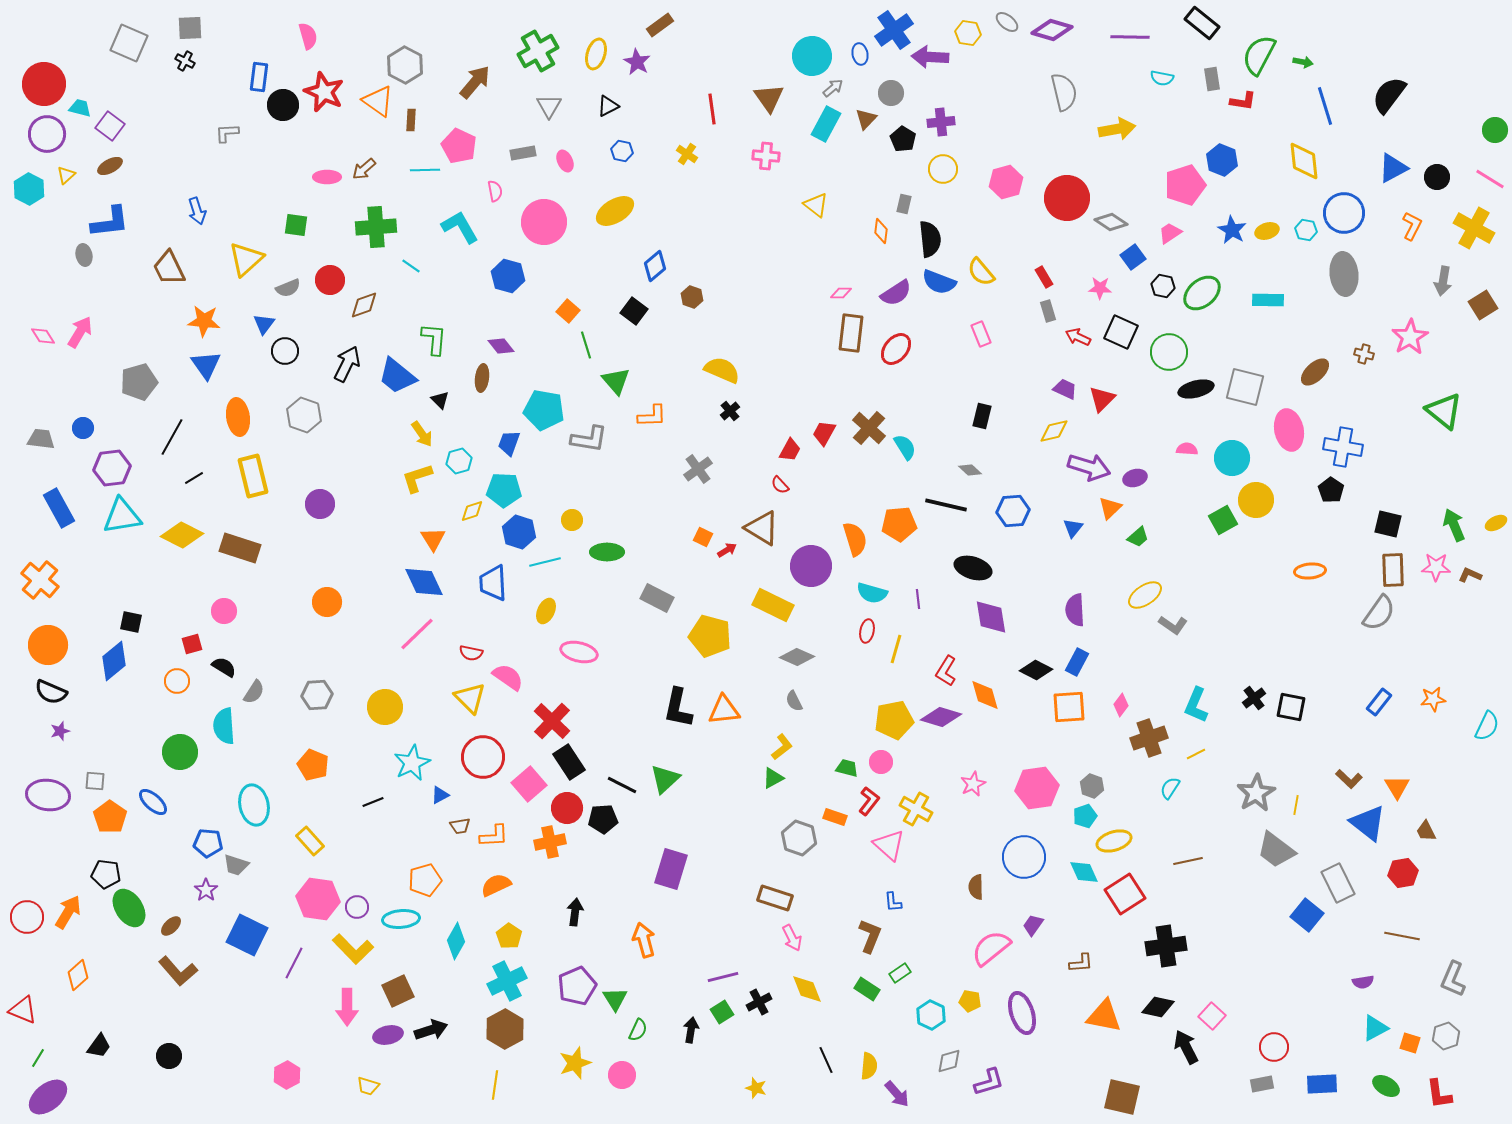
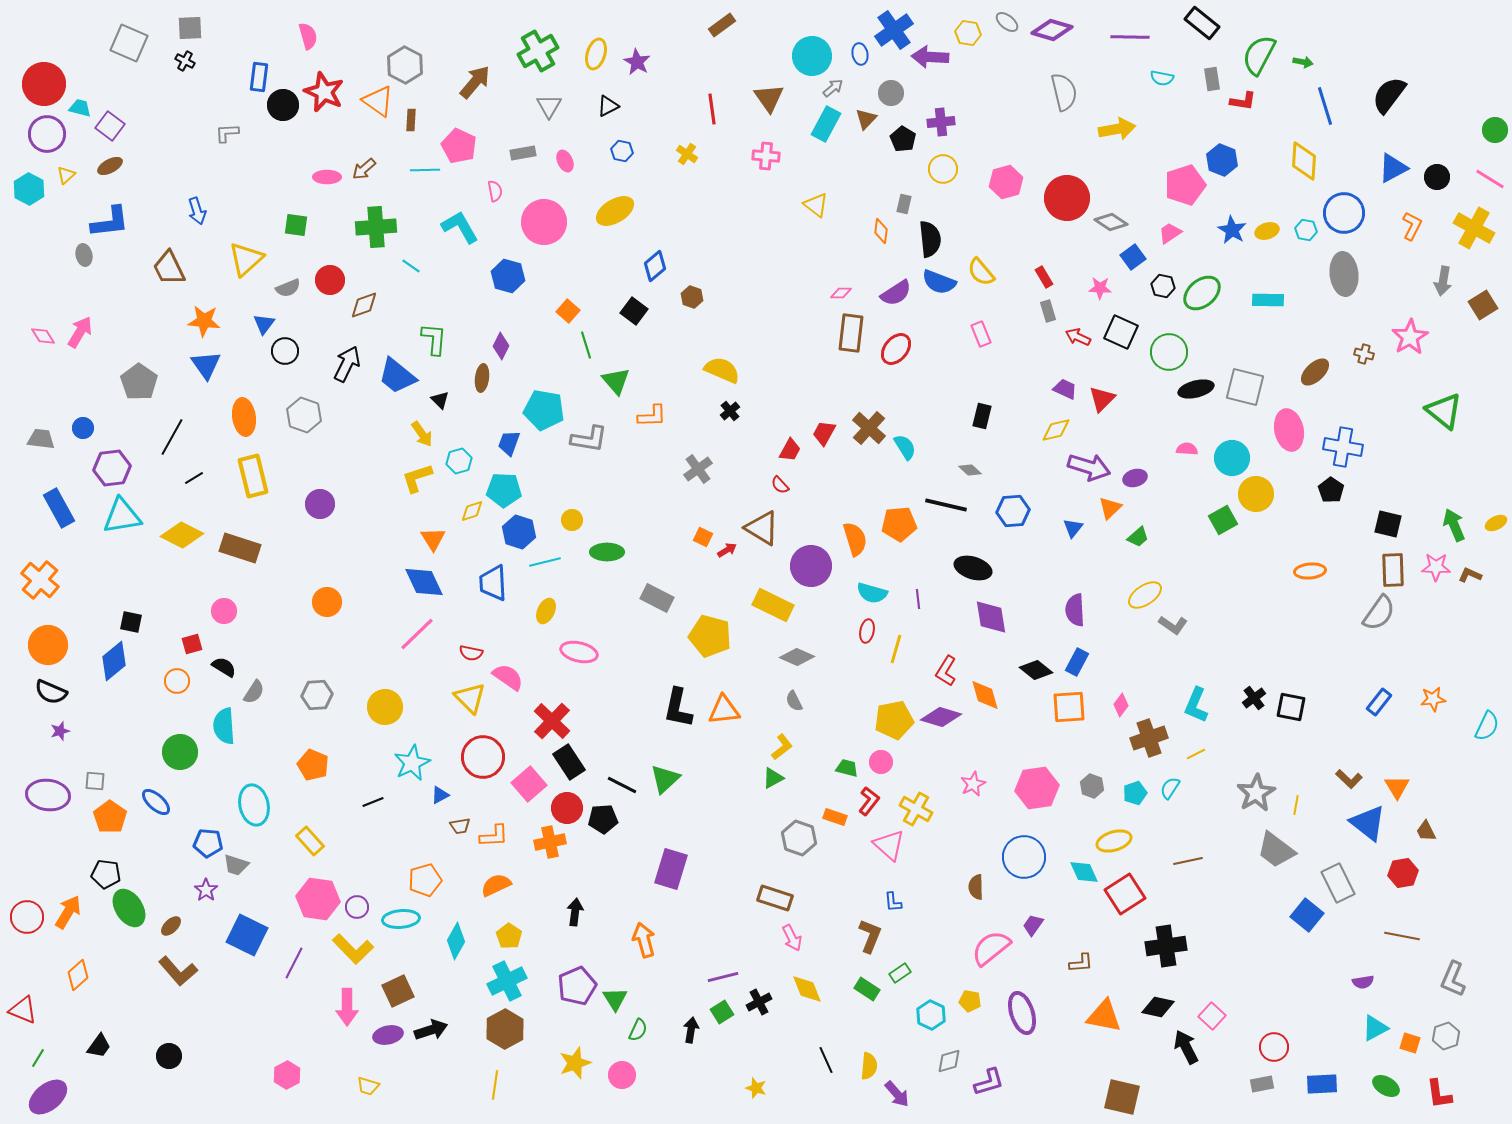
brown rectangle at (660, 25): moved 62 px right
yellow diamond at (1304, 161): rotated 9 degrees clockwise
purple diamond at (501, 346): rotated 64 degrees clockwise
gray pentagon at (139, 382): rotated 21 degrees counterclockwise
orange ellipse at (238, 417): moved 6 px right
yellow diamond at (1054, 431): moved 2 px right, 1 px up
yellow circle at (1256, 500): moved 6 px up
black diamond at (1036, 670): rotated 12 degrees clockwise
blue ellipse at (153, 802): moved 3 px right
cyan pentagon at (1085, 816): moved 50 px right, 23 px up
